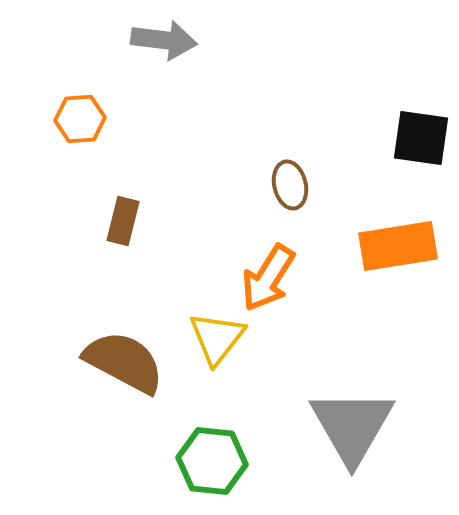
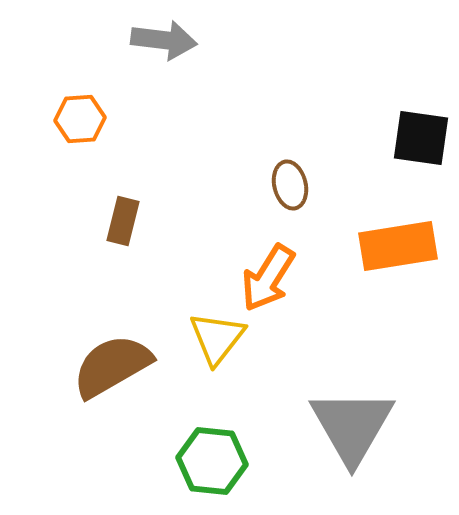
brown semicircle: moved 12 px left, 4 px down; rotated 58 degrees counterclockwise
